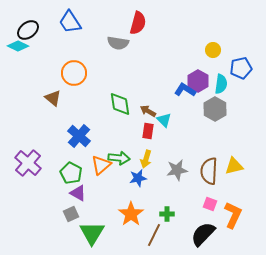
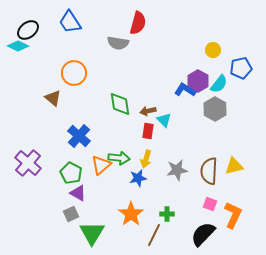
cyan semicircle: moved 2 px left; rotated 30 degrees clockwise
brown arrow: rotated 42 degrees counterclockwise
